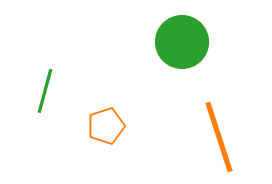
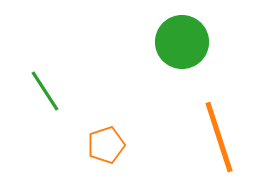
green line: rotated 48 degrees counterclockwise
orange pentagon: moved 19 px down
